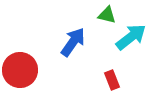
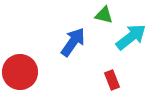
green triangle: moved 3 px left
red circle: moved 2 px down
